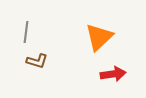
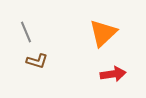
gray line: rotated 30 degrees counterclockwise
orange triangle: moved 4 px right, 4 px up
